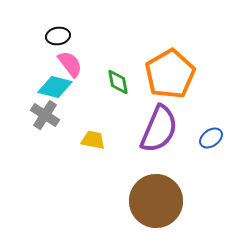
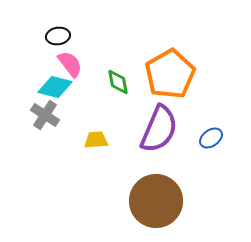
yellow trapezoid: moved 3 px right; rotated 15 degrees counterclockwise
